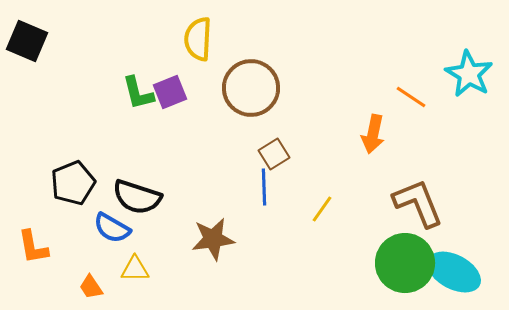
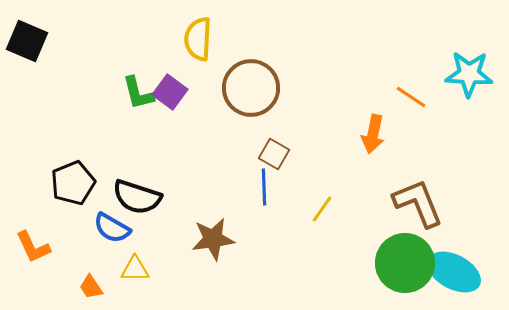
cyan star: rotated 27 degrees counterclockwise
purple square: rotated 32 degrees counterclockwise
brown square: rotated 28 degrees counterclockwise
orange L-shape: rotated 15 degrees counterclockwise
